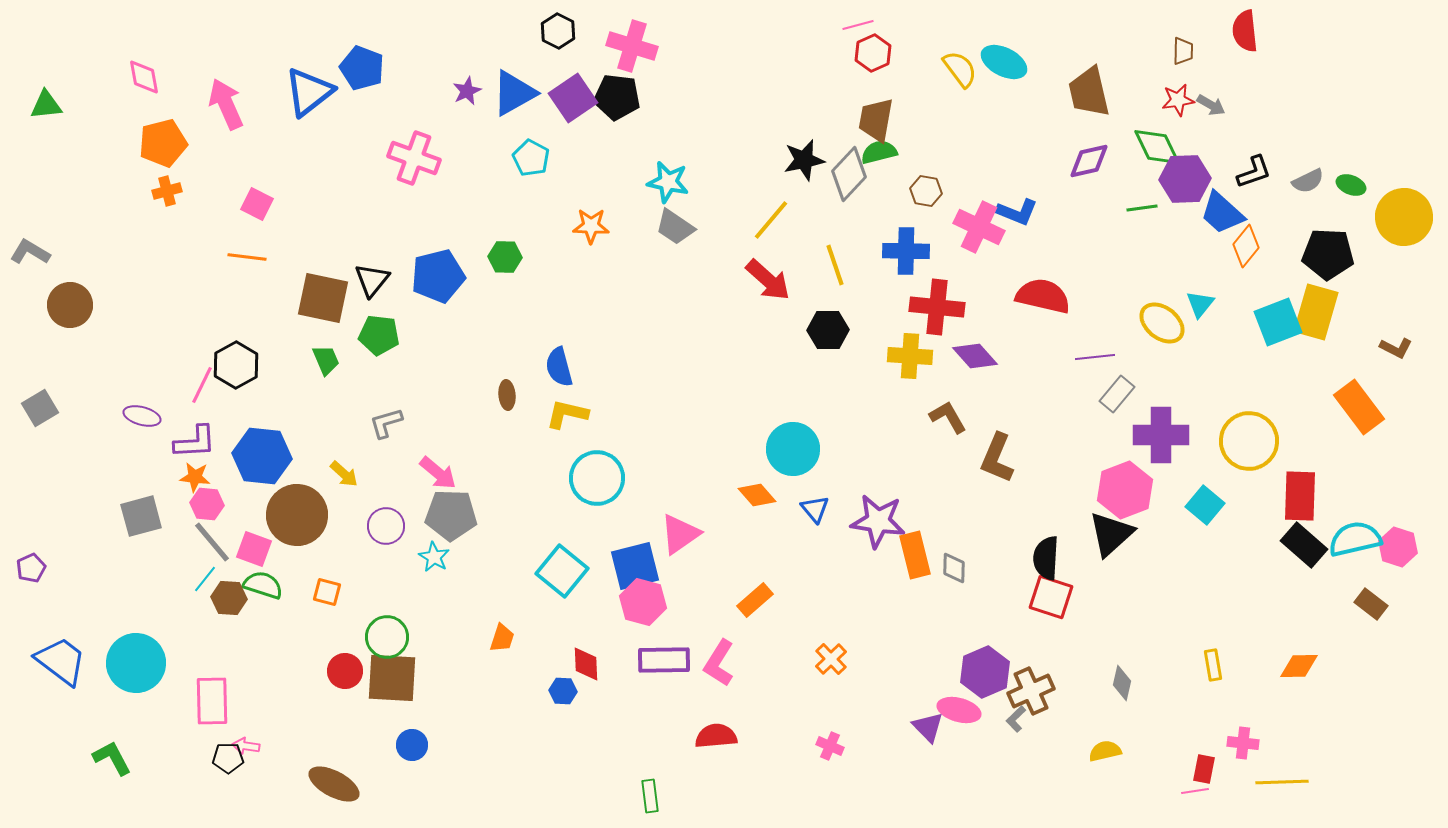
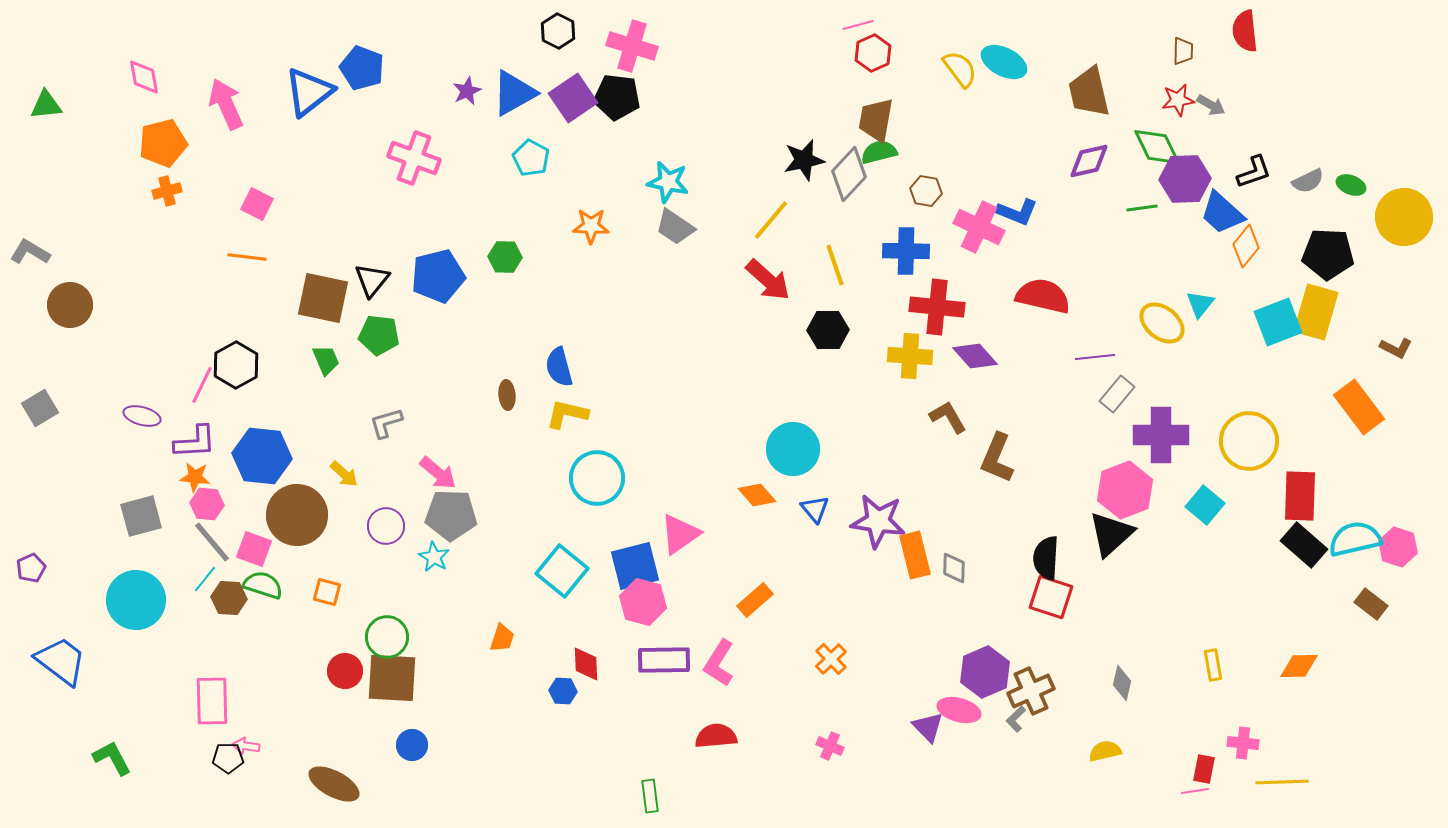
cyan circle at (136, 663): moved 63 px up
